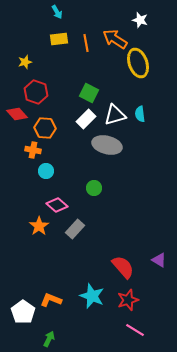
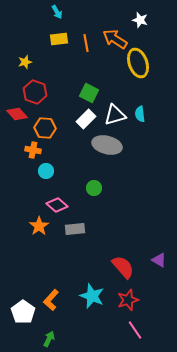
red hexagon: moved 1 px left
gray rectangle: rotated 42 degrees clockwise
orange L-shape: rotated 70 degrees counterclockwise
pink line: rotated 24 degrees clockwise
